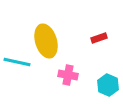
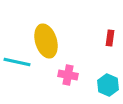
red rectangle: moved 11 px right; rotated 63 degrees counterclockwise
